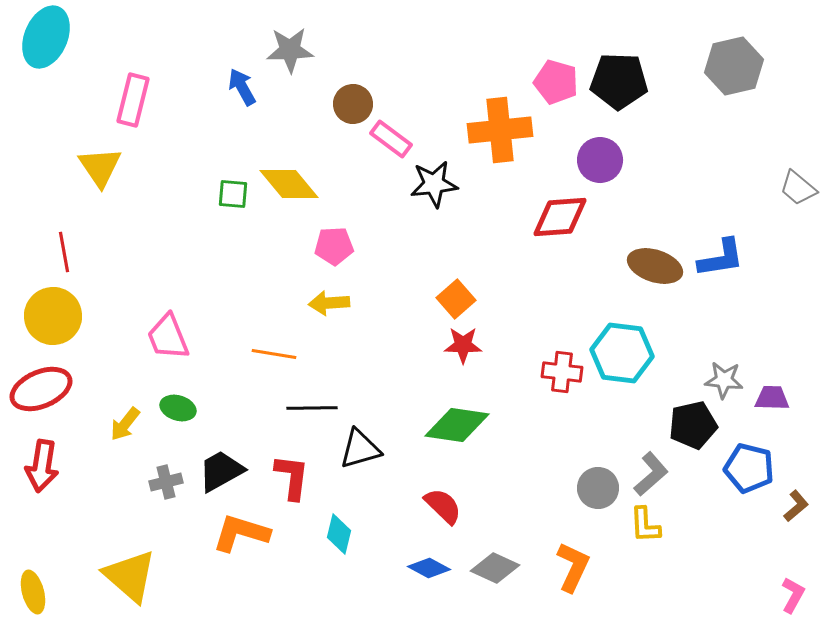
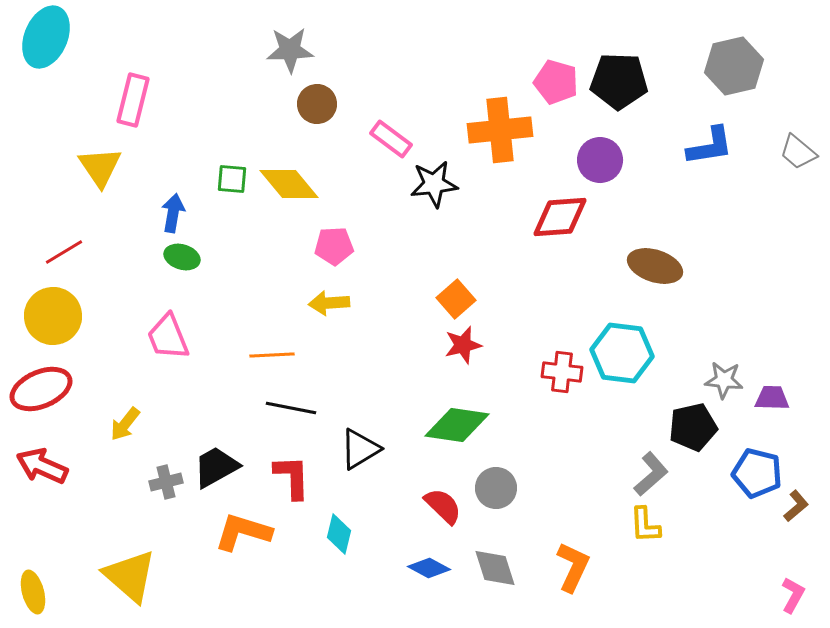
blue arrow at (242, 87): moved 69 px left, 126 px down; rotated 39 degrees clockwise
brown circle at (353, 104): moved 36 px left
gray trapezoid at (798, 188): moved 36 px up
green square at (233, 194): moved 1 px left, 15 px up
red line at (64, 252): rotated 69 degrees clockwise
blue L-shape at (721, 258): moved 11 px left, 112 px up
red star at (463, 345): rotated 15 degrees counterclockwise
orange line at (274, 354): moved 2 px left, 1 px down; rotated 12 degrees counterclockwise
green ellipse at (178, 408): moved 4 px right, 151 px up
black line at (312, 408): moved 21 px left; rotated 12 degrees clockwise
black pentagon at (693, 425): moved 2 px down
black triangle at (360, 449): rotated 15 degrees counterclockwise
red arrow at (42, 466): rotated 105 degrees clockwise
blue pentagon at (749, 468): moved 8 px right, 5 px down
black trapezoid at (221, 471): moved 5 px left, 4 px up
red L-shape at (292, 477): rotated 9 degrees counterclockwise
gray circle at (598, 488): moved 102 px left
orange L-shape at (241, 533): moved 2 px right, 1 px up
gray diamond at (495, 568): rotated 48 degrees clockwise
